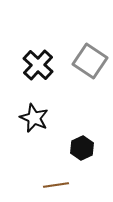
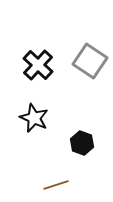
black hexagon: moved 5 px up; rotated 15 degrees counterclockwise
brown line: rotated 10 degrees counterclockwise
